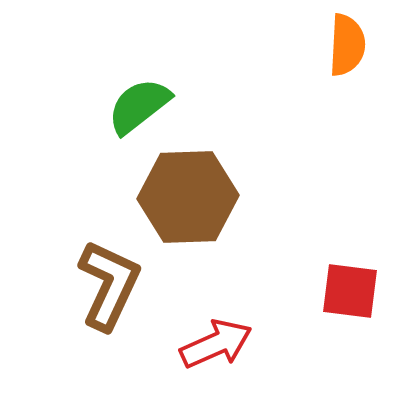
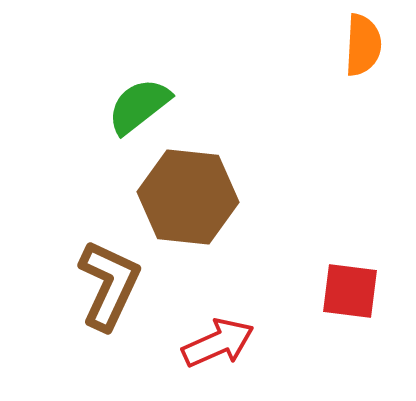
orange semicircle: moved 16 px right
brown hexagon: rotated 8 degrees clockwise
red arrow: moved 2 px right, 1 px up
